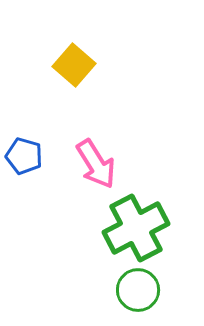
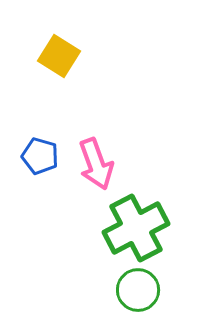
yellow square: moved 15 px left, 9 px up; rotated 9 degrees counterclockwise
blue pentagon: moved 16 px right
pink arrow: rotated 12 degrees clockwise
